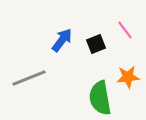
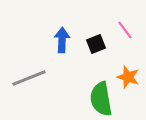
blue arrow: rotated 35 degrees counterclockwise
orange star: rotated 25 degrees clockwise
green semicircle: moved 1 px right, 1 px down
